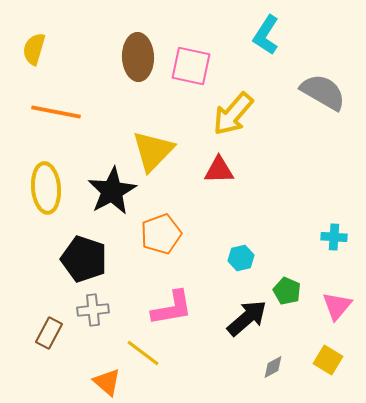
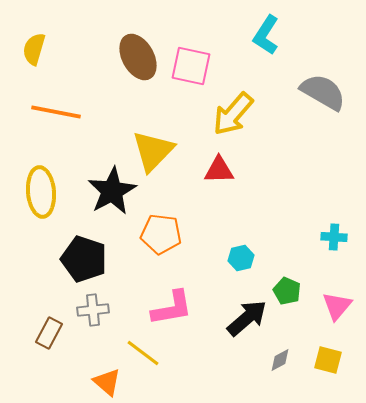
brown ellipse: rotated 27 degrees counterclockwise
yellow ellipse: moved 5 px left, 4 px down
orange pentagon: rotated 27 degrees clockwise
yellow square: rotated 16 degrees counterclockwise
gray diamond: moved 7 px right, 7 px up
